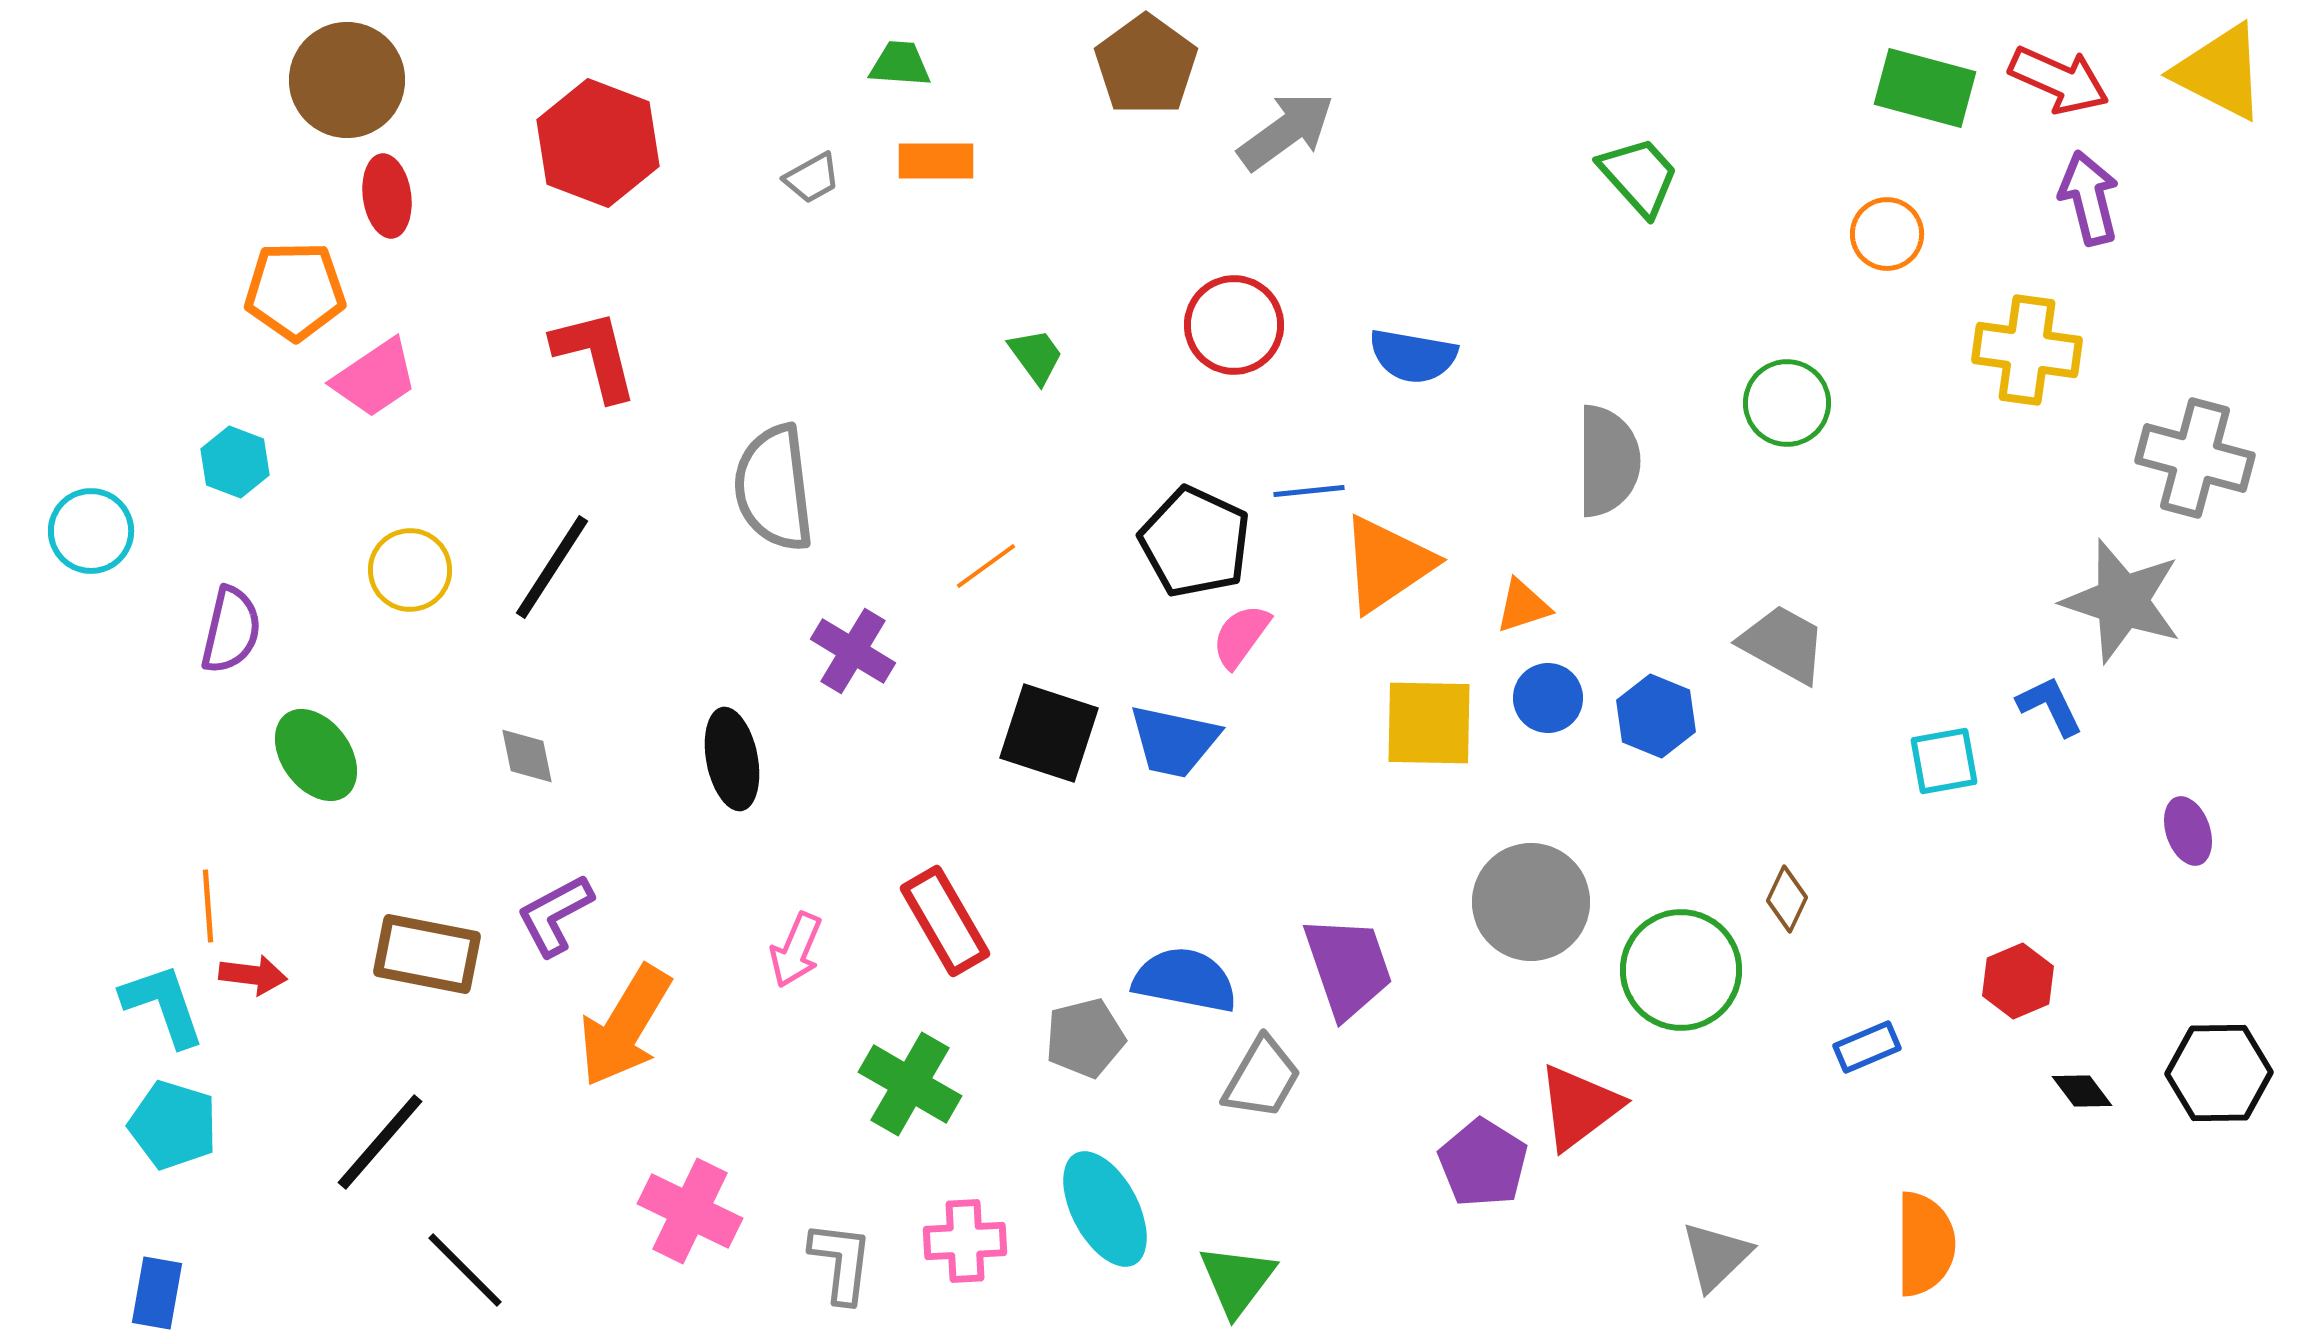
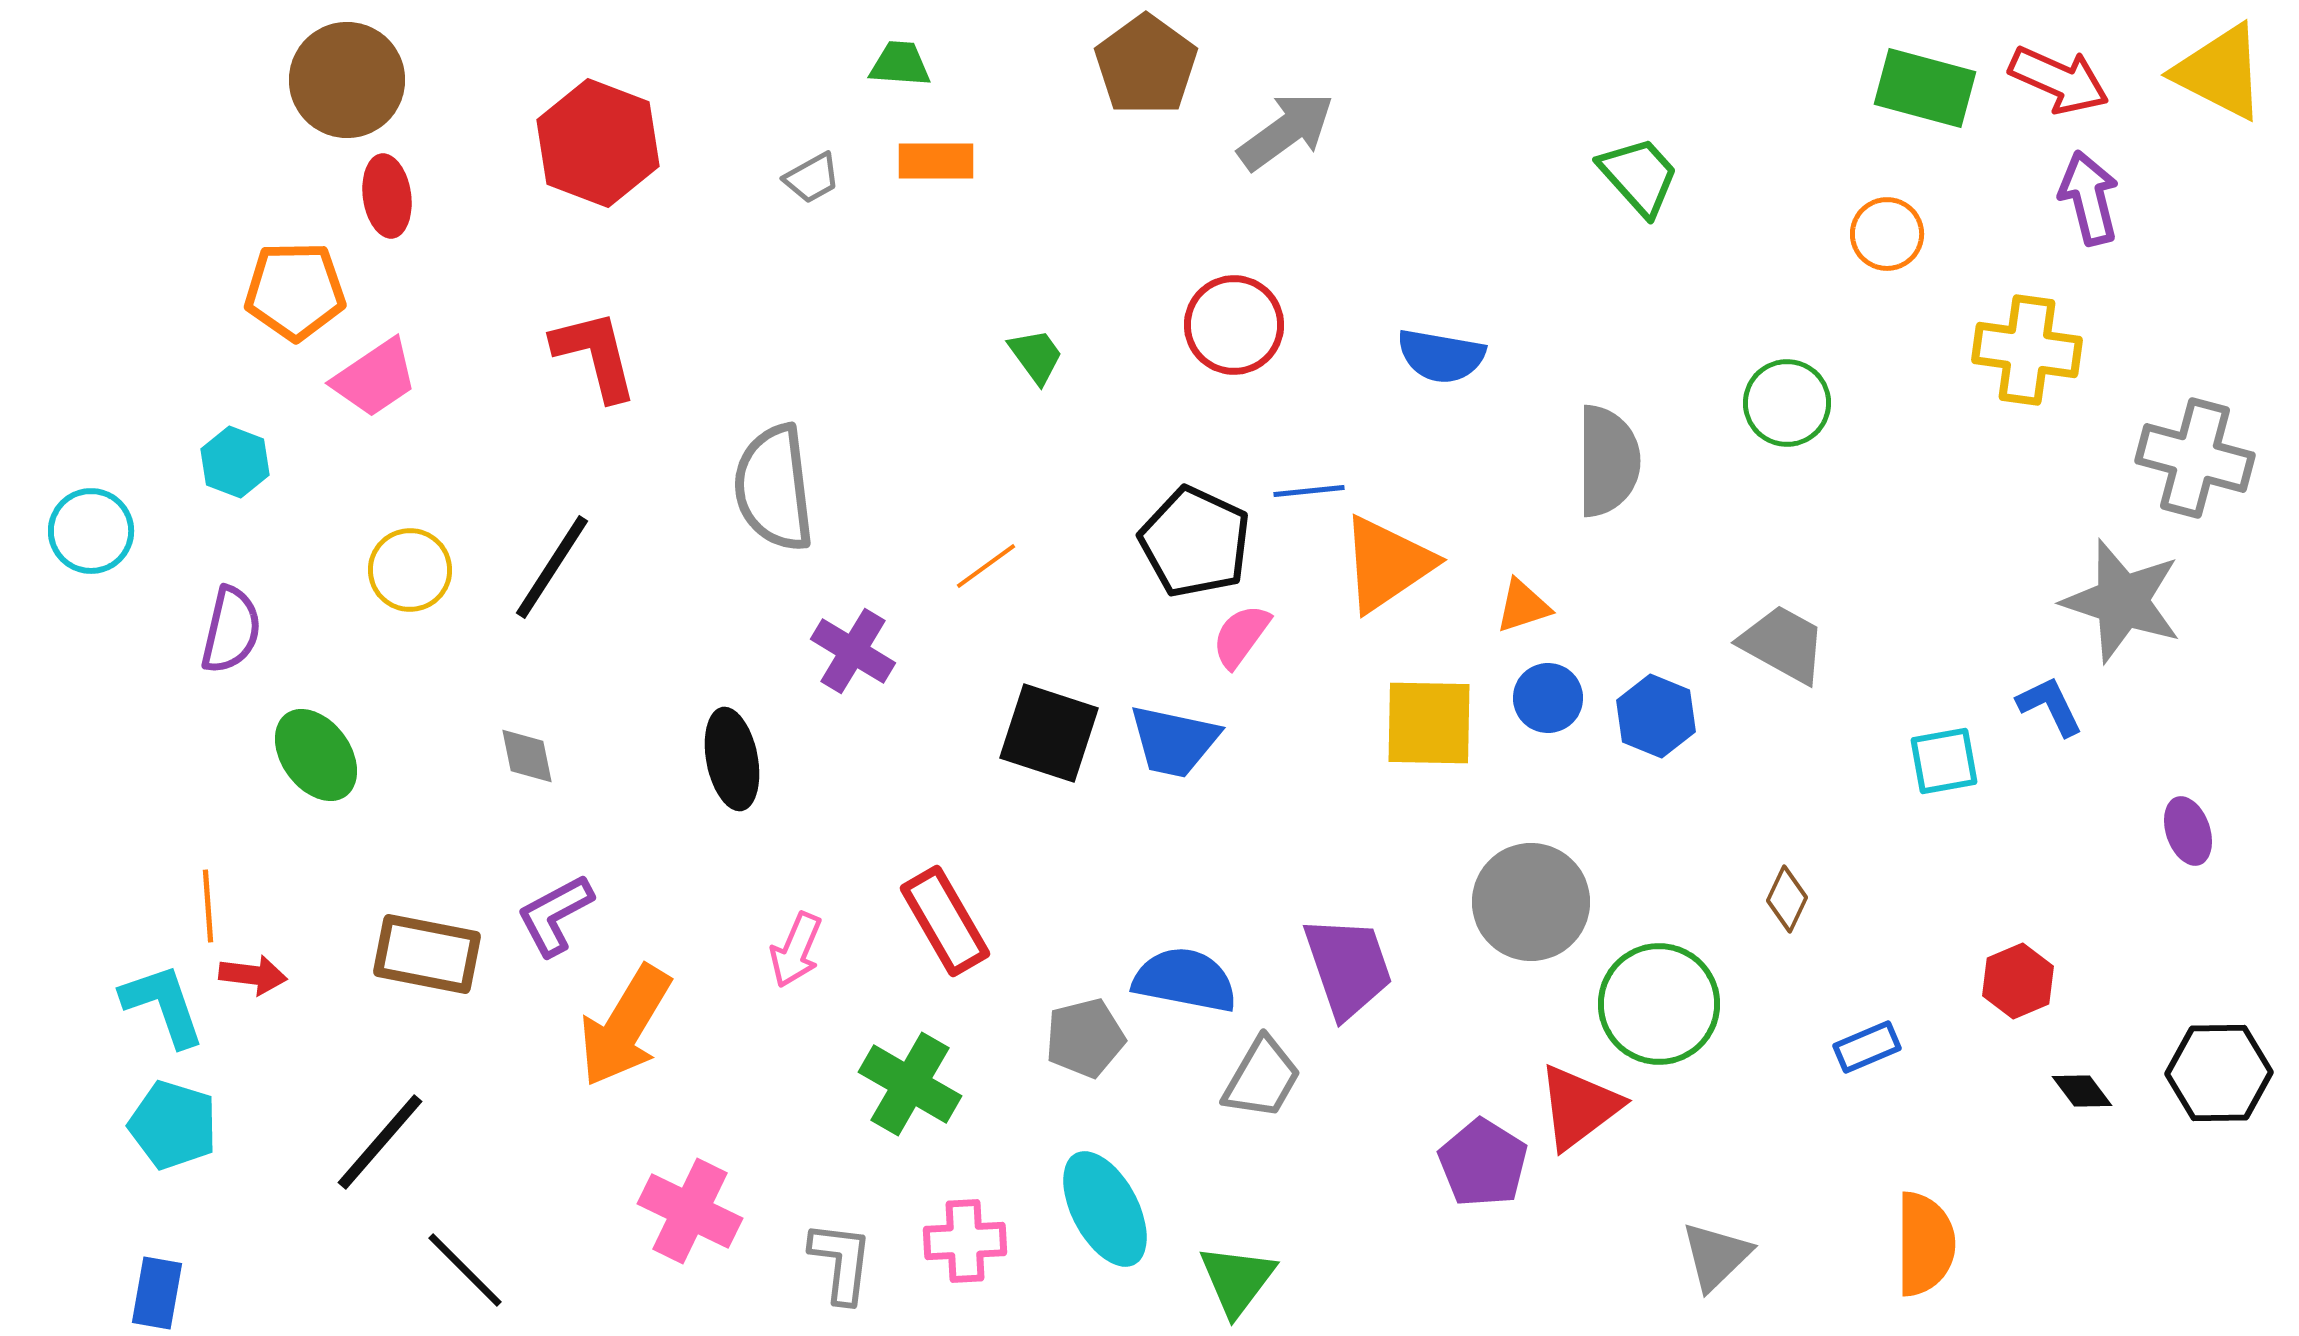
blue semicircle at (1413, 356): moved 28 px right
green circle at (1681, 970): moved 22 px left, 34 px down
